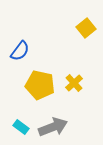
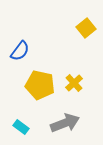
gray arrow: moved 12 px right, 4 px up
